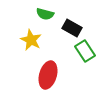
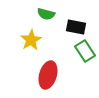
green semicircle: moved 1 px right
black rectangle: moved 4 px right, 1 px up; rotated 18 degrees counterclockwise
yellow star: rotated 15 degrees clockwise
